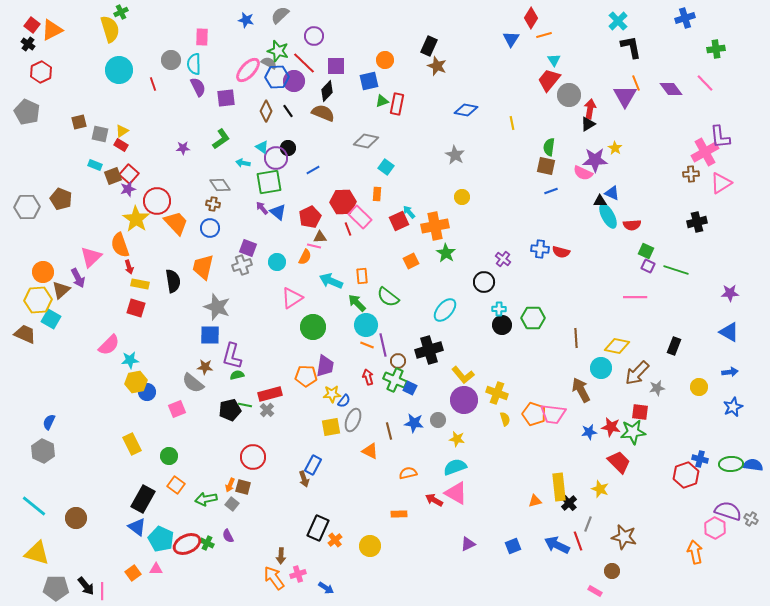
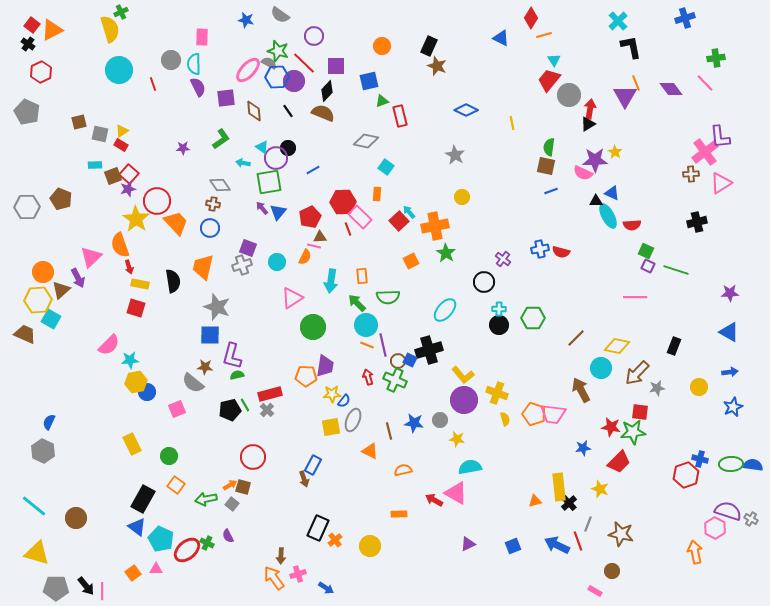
gray semicircle at (280, 15): rotated 102 degrees counterclockwise
blue triangle at (511, 39): moved 10 px left, 1 px up; rotated 36 degrees counterclockwise
green cross at (716, 49): moved 9 px down
orange circle at (385, 60): moved 3 px left, 14 px up
red rectangle at (397, 104): moved 3 px right, 12 px down; rotated 25 degrees counterclockwise
blue diamond at (466, 110): rotated 15 degrees clockwise
brown diamond at (266, 111): moved 12 px left; rotated 30 degrees counterclockwise
yellow star at (615, 148): moved 4 px down
pink cross at (705, 152): rotated 8 degrees counterclockwise
cyan rectangle at (95, 165): rotated 24 degrees counterclockwise
black triangle at (600, 201): moved 4 px left
blue triangle at (278, 212): rotated 30 degrees clockwise
red square at (399, 221): rotated 18 degrees counterclockwise
blue cross at (540, 249): rotated 18 degrees counterclockwise
cyan arrow at (331, 281): rotated 105 degrees counterclockwise
green semicircle at (388, 297): rotated 40 degrees counterclockwise
black circle at (502, 325): moved 3 px left
brown line at (576, 338): rotated 48 degrees clockwise
blue square at (410, 388): moved 28 px up
green line at (245, 405): rotated 48 degrees clockwise
gray circle at (438, 420): moved 2 px right
blue star at (589, 432): moved 6 px left, 16 px down
red trapezoid at (619, 462): rotated 90 degrees clockwise
cyan semicircle at (455, 467): moved 15 px right; rotated 10 degrees clockwise
orange semicircle at (408, 473): moved 5 px left, 3 px up
orange arrow at (230, 485): rotated 144 degrees counterclockwise
brown star at (624, 537): moved 3 px left, 3 px up
red ellipse at (187, 544): moved 6 px down; rotated 16 degrees counterclockwise
